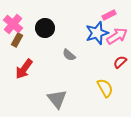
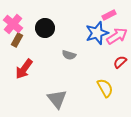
gray semicircle: rotated 24 degrees counterclockwise
